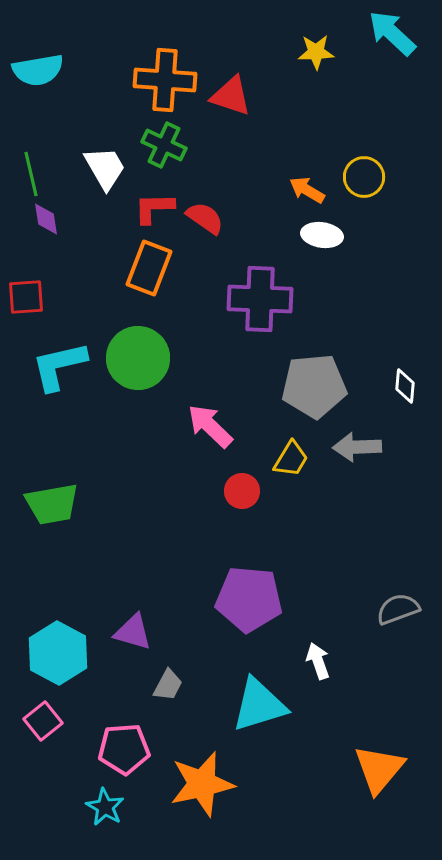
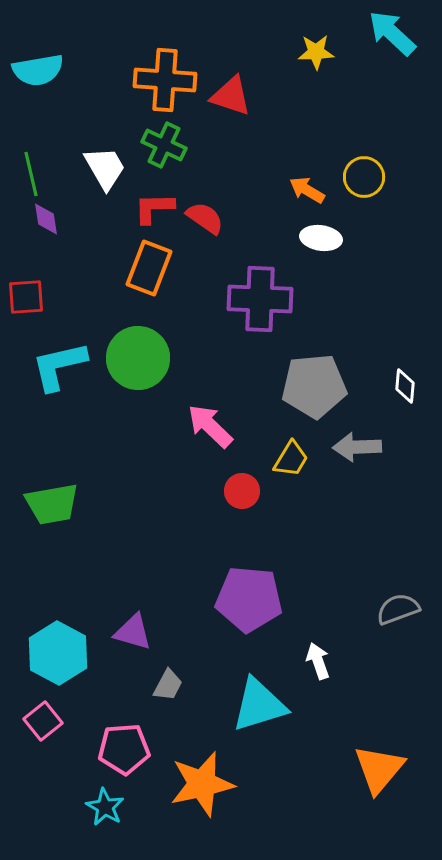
white ellipse: moved 1 px left, 3 px down
